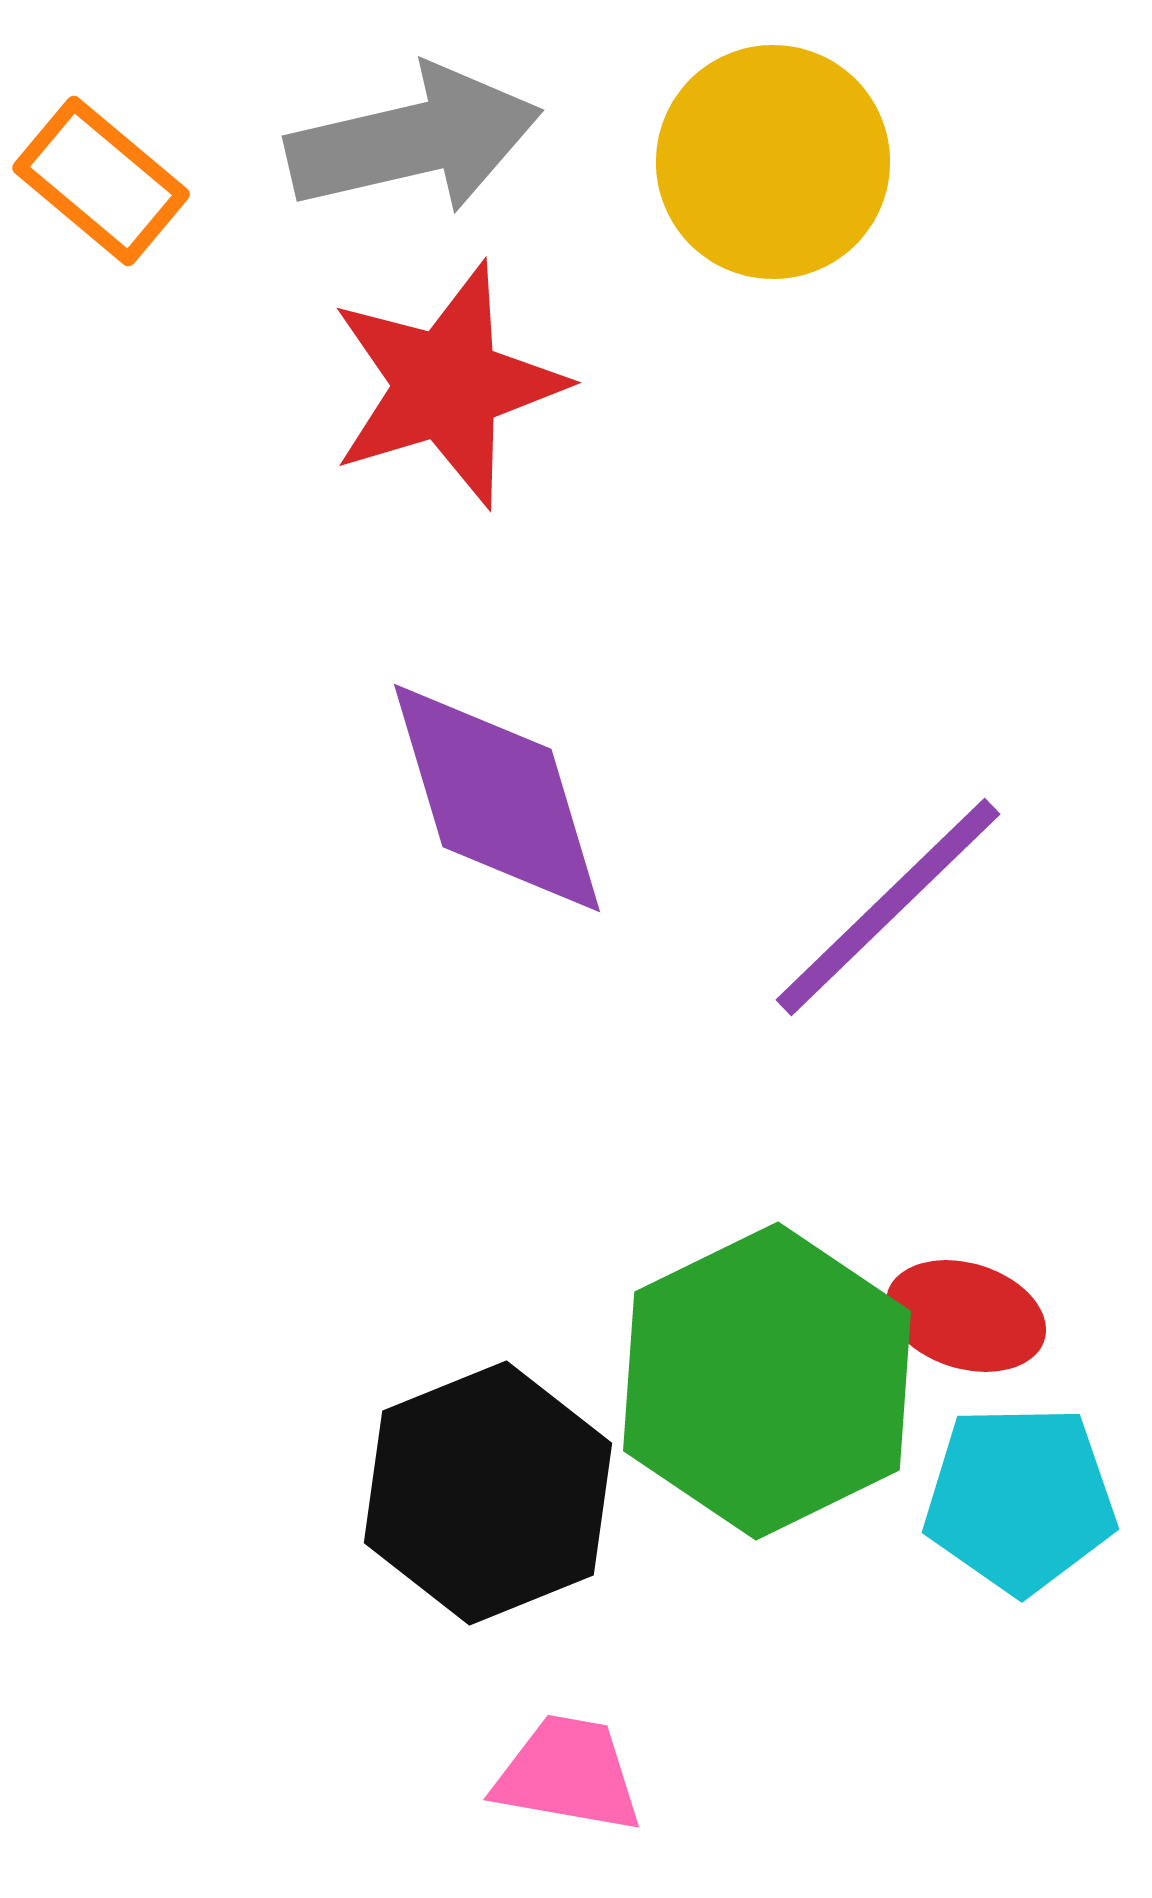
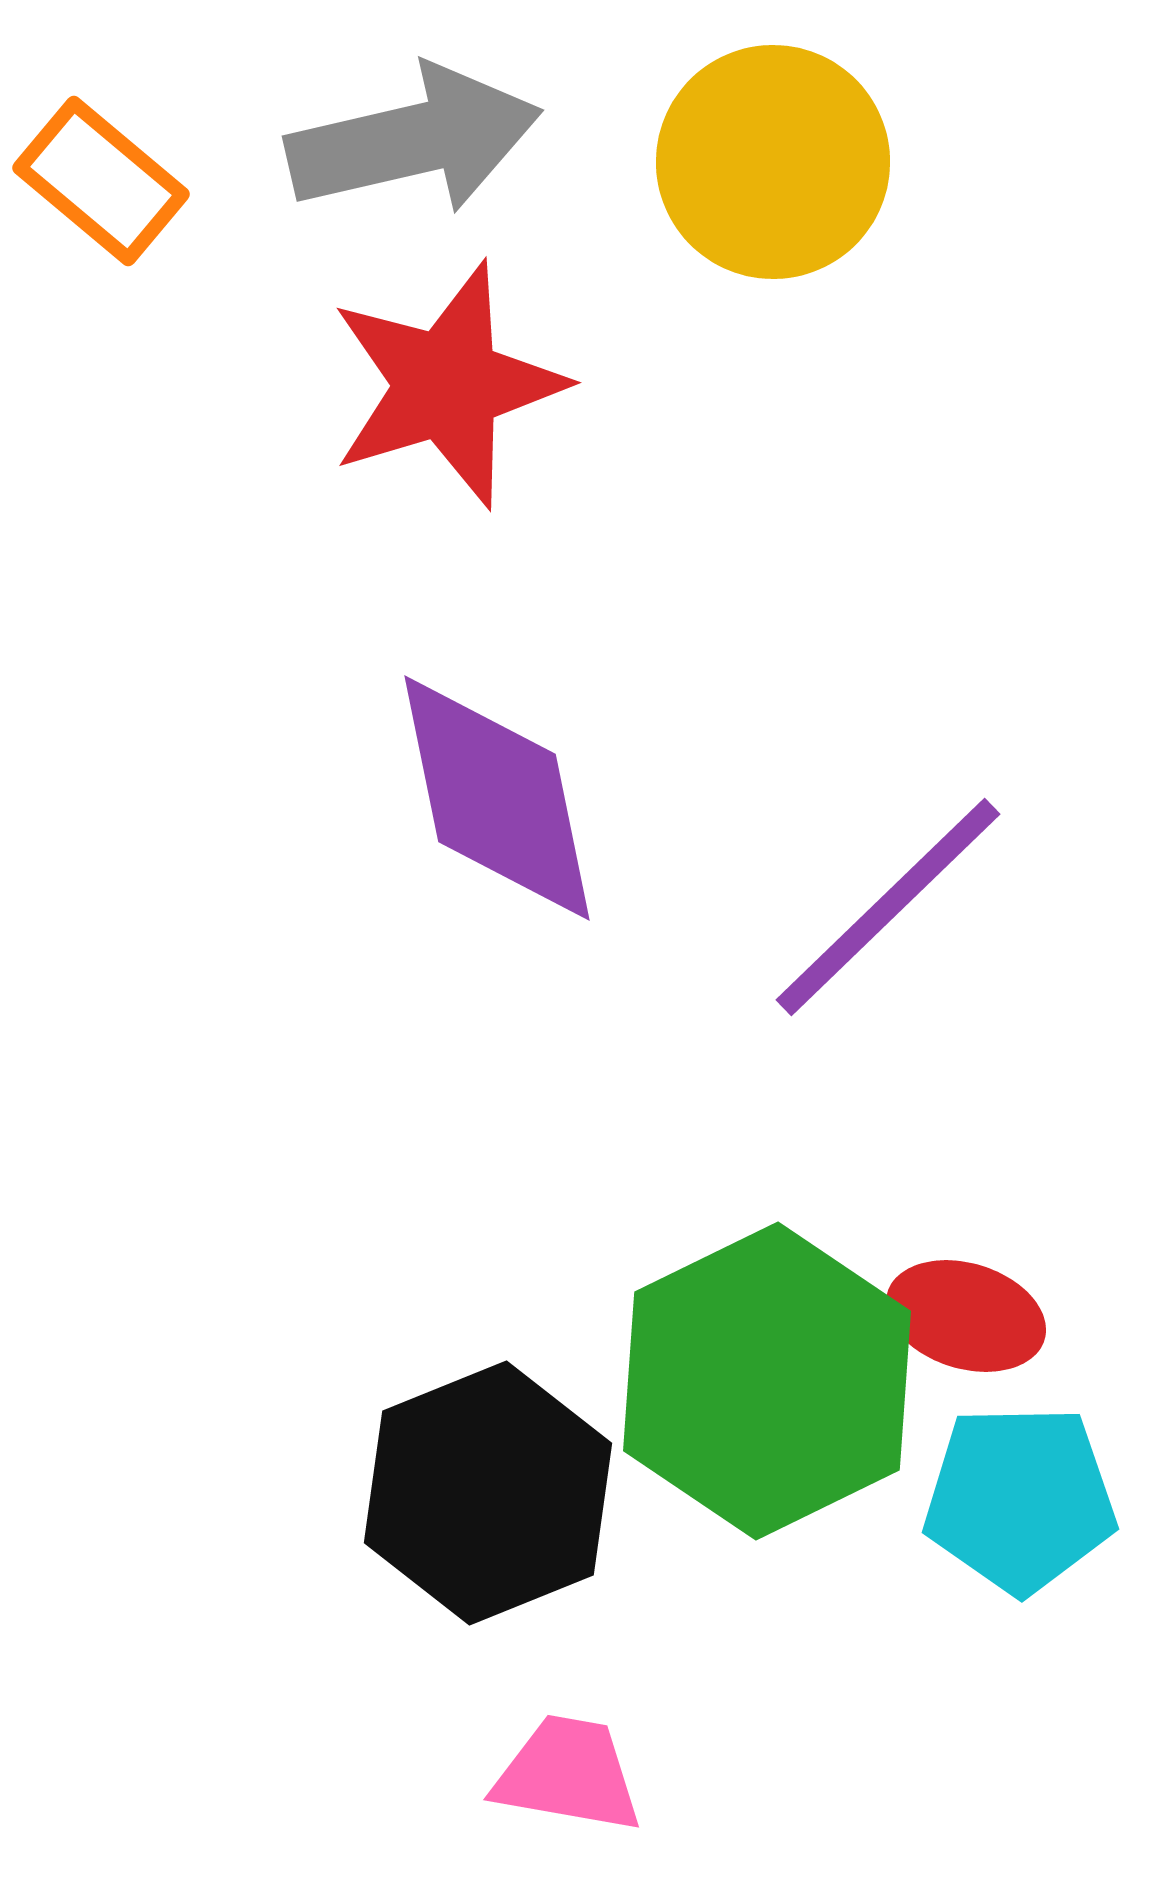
purple diamond: rotated 5 degrees clockwise
